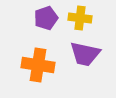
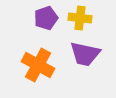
orange cross: rotated 20 degrees clockwise
